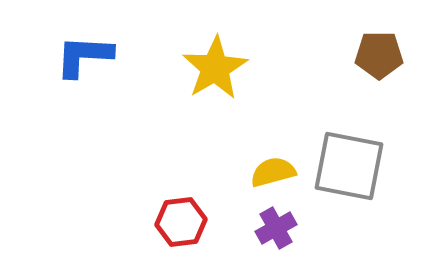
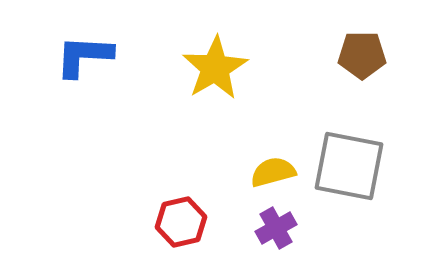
brown pentagon: moved 17 px left
red hexagon: rotated 6 degrees counterclockwise
